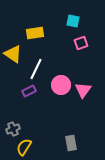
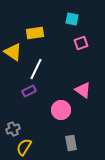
cyan square: moved 1 px left, 2 px up
yellow triangle: moved 2 px up
pink circle: moved 25 px down
pink triangle: rotated 30 degrees counterclockwise
